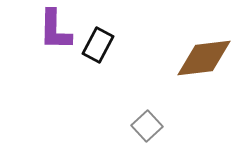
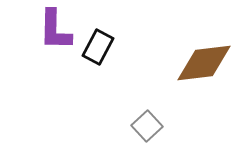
black rectangle: moved 2 px down
brown diamond: moved 5 px down
